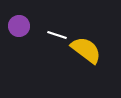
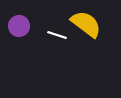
yellow semicircle: moved 26 px up
